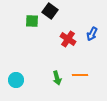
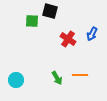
black square: rotated 21 degrees counterclockwise
green arrow: rotated 16 degrees counterclockwise
